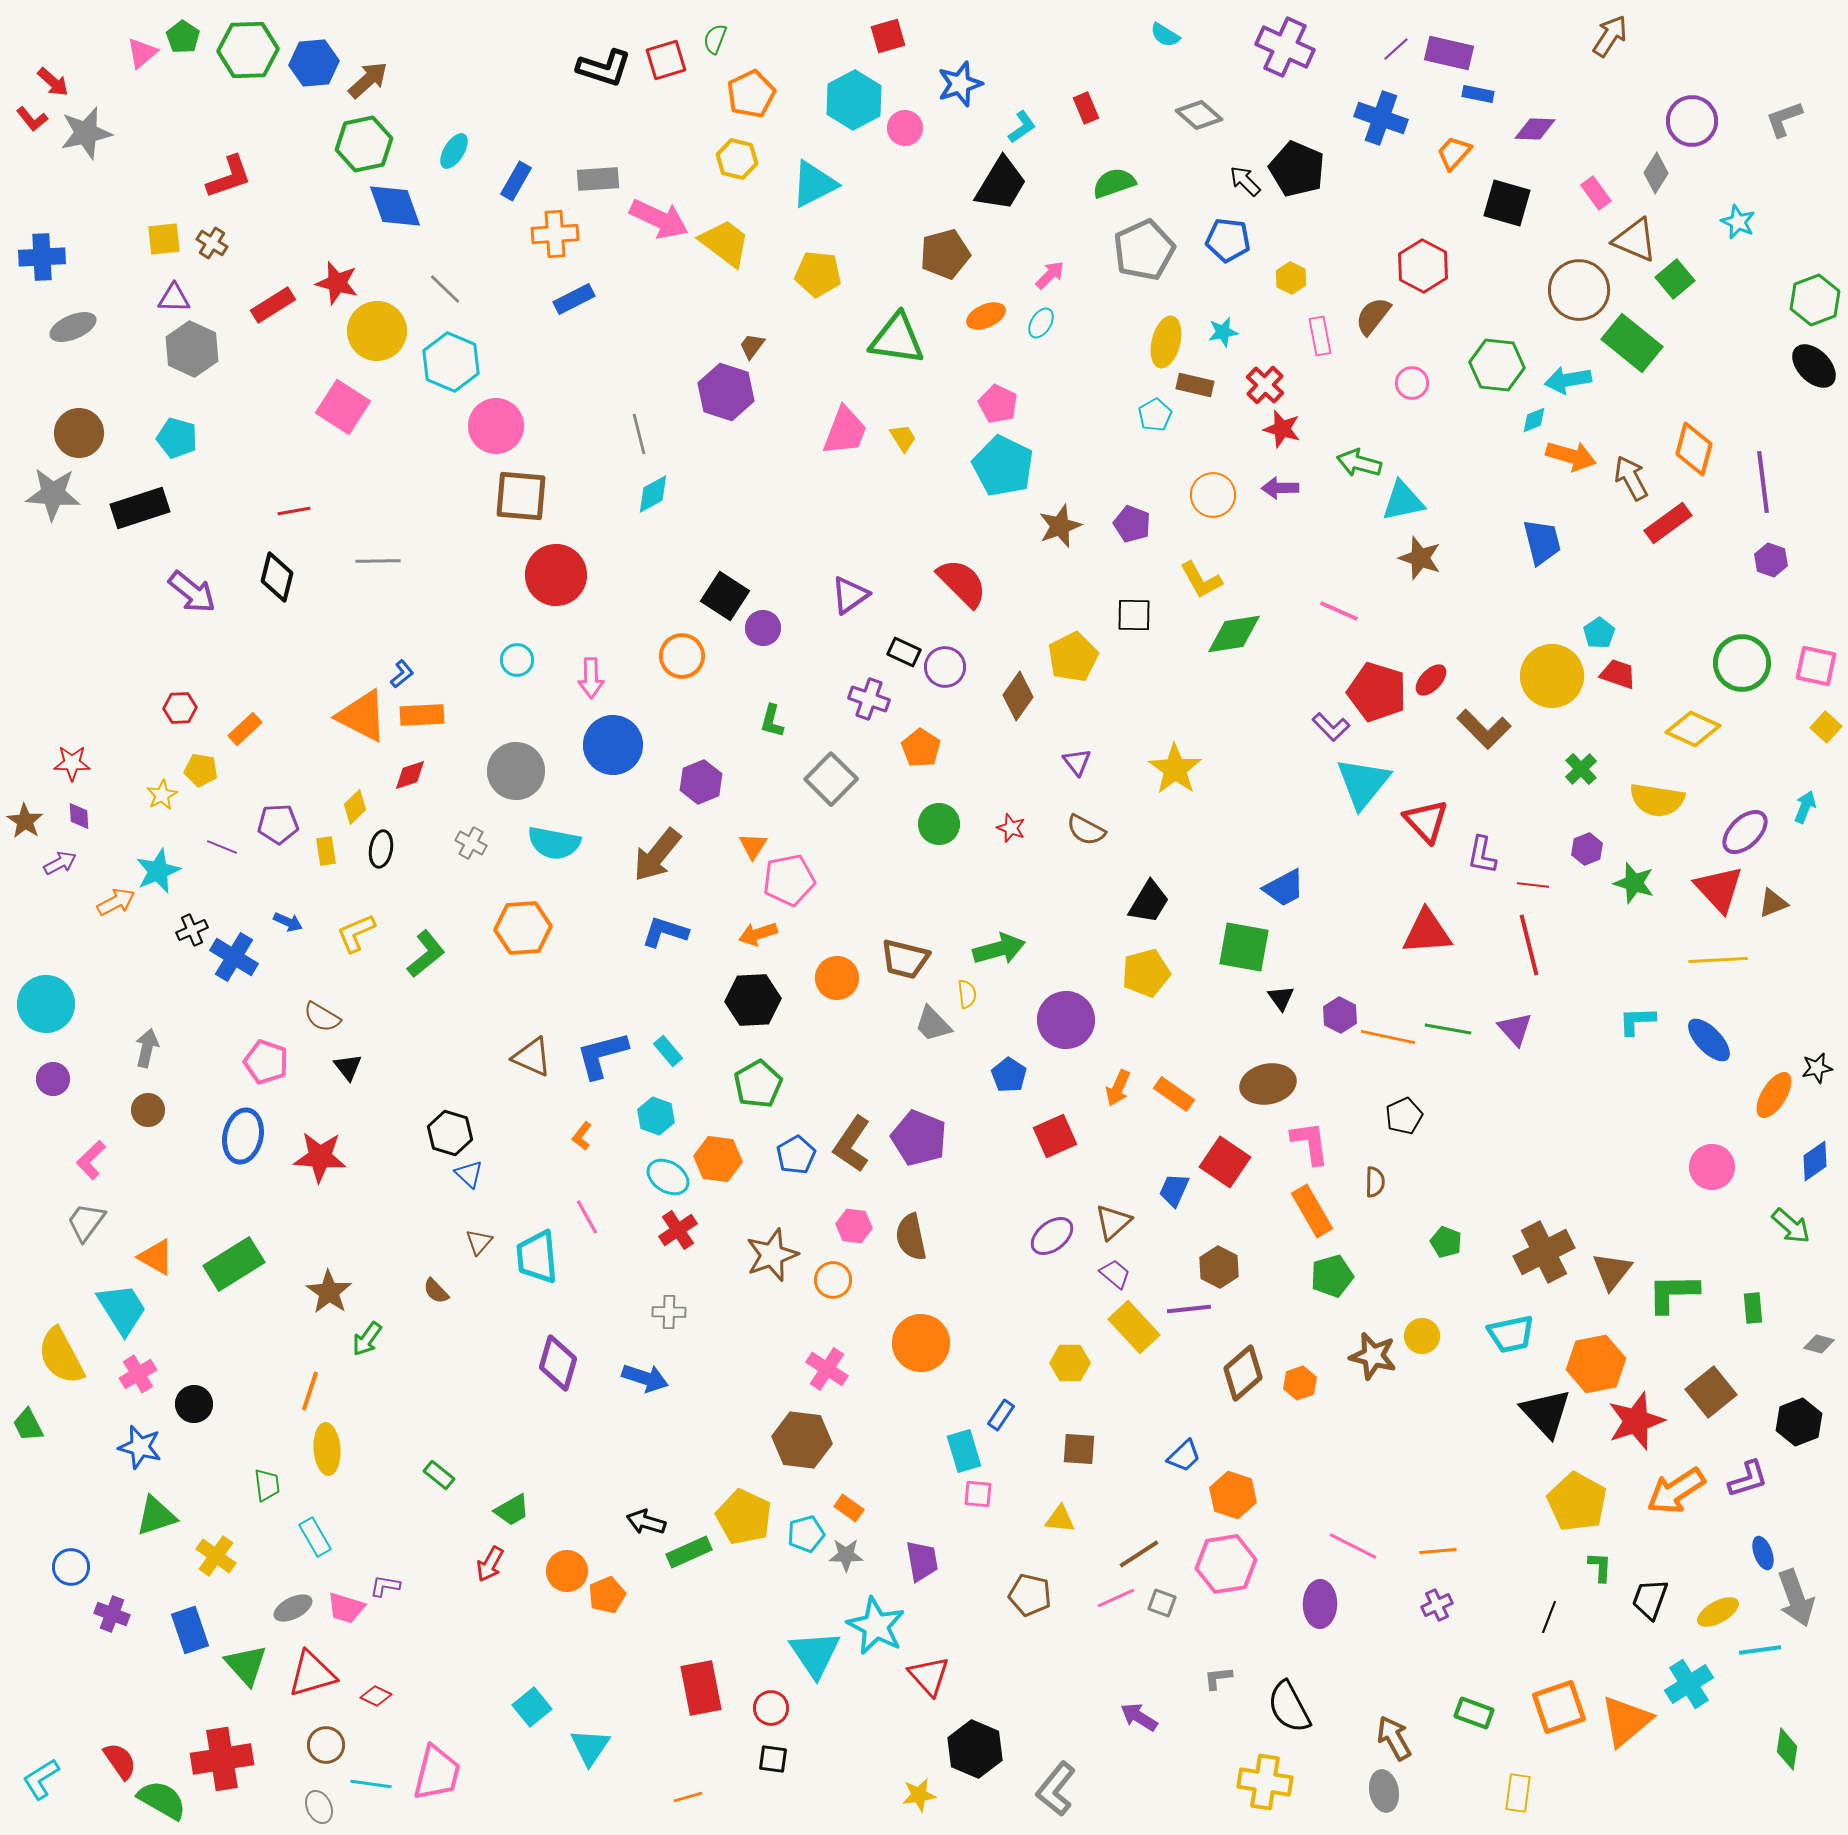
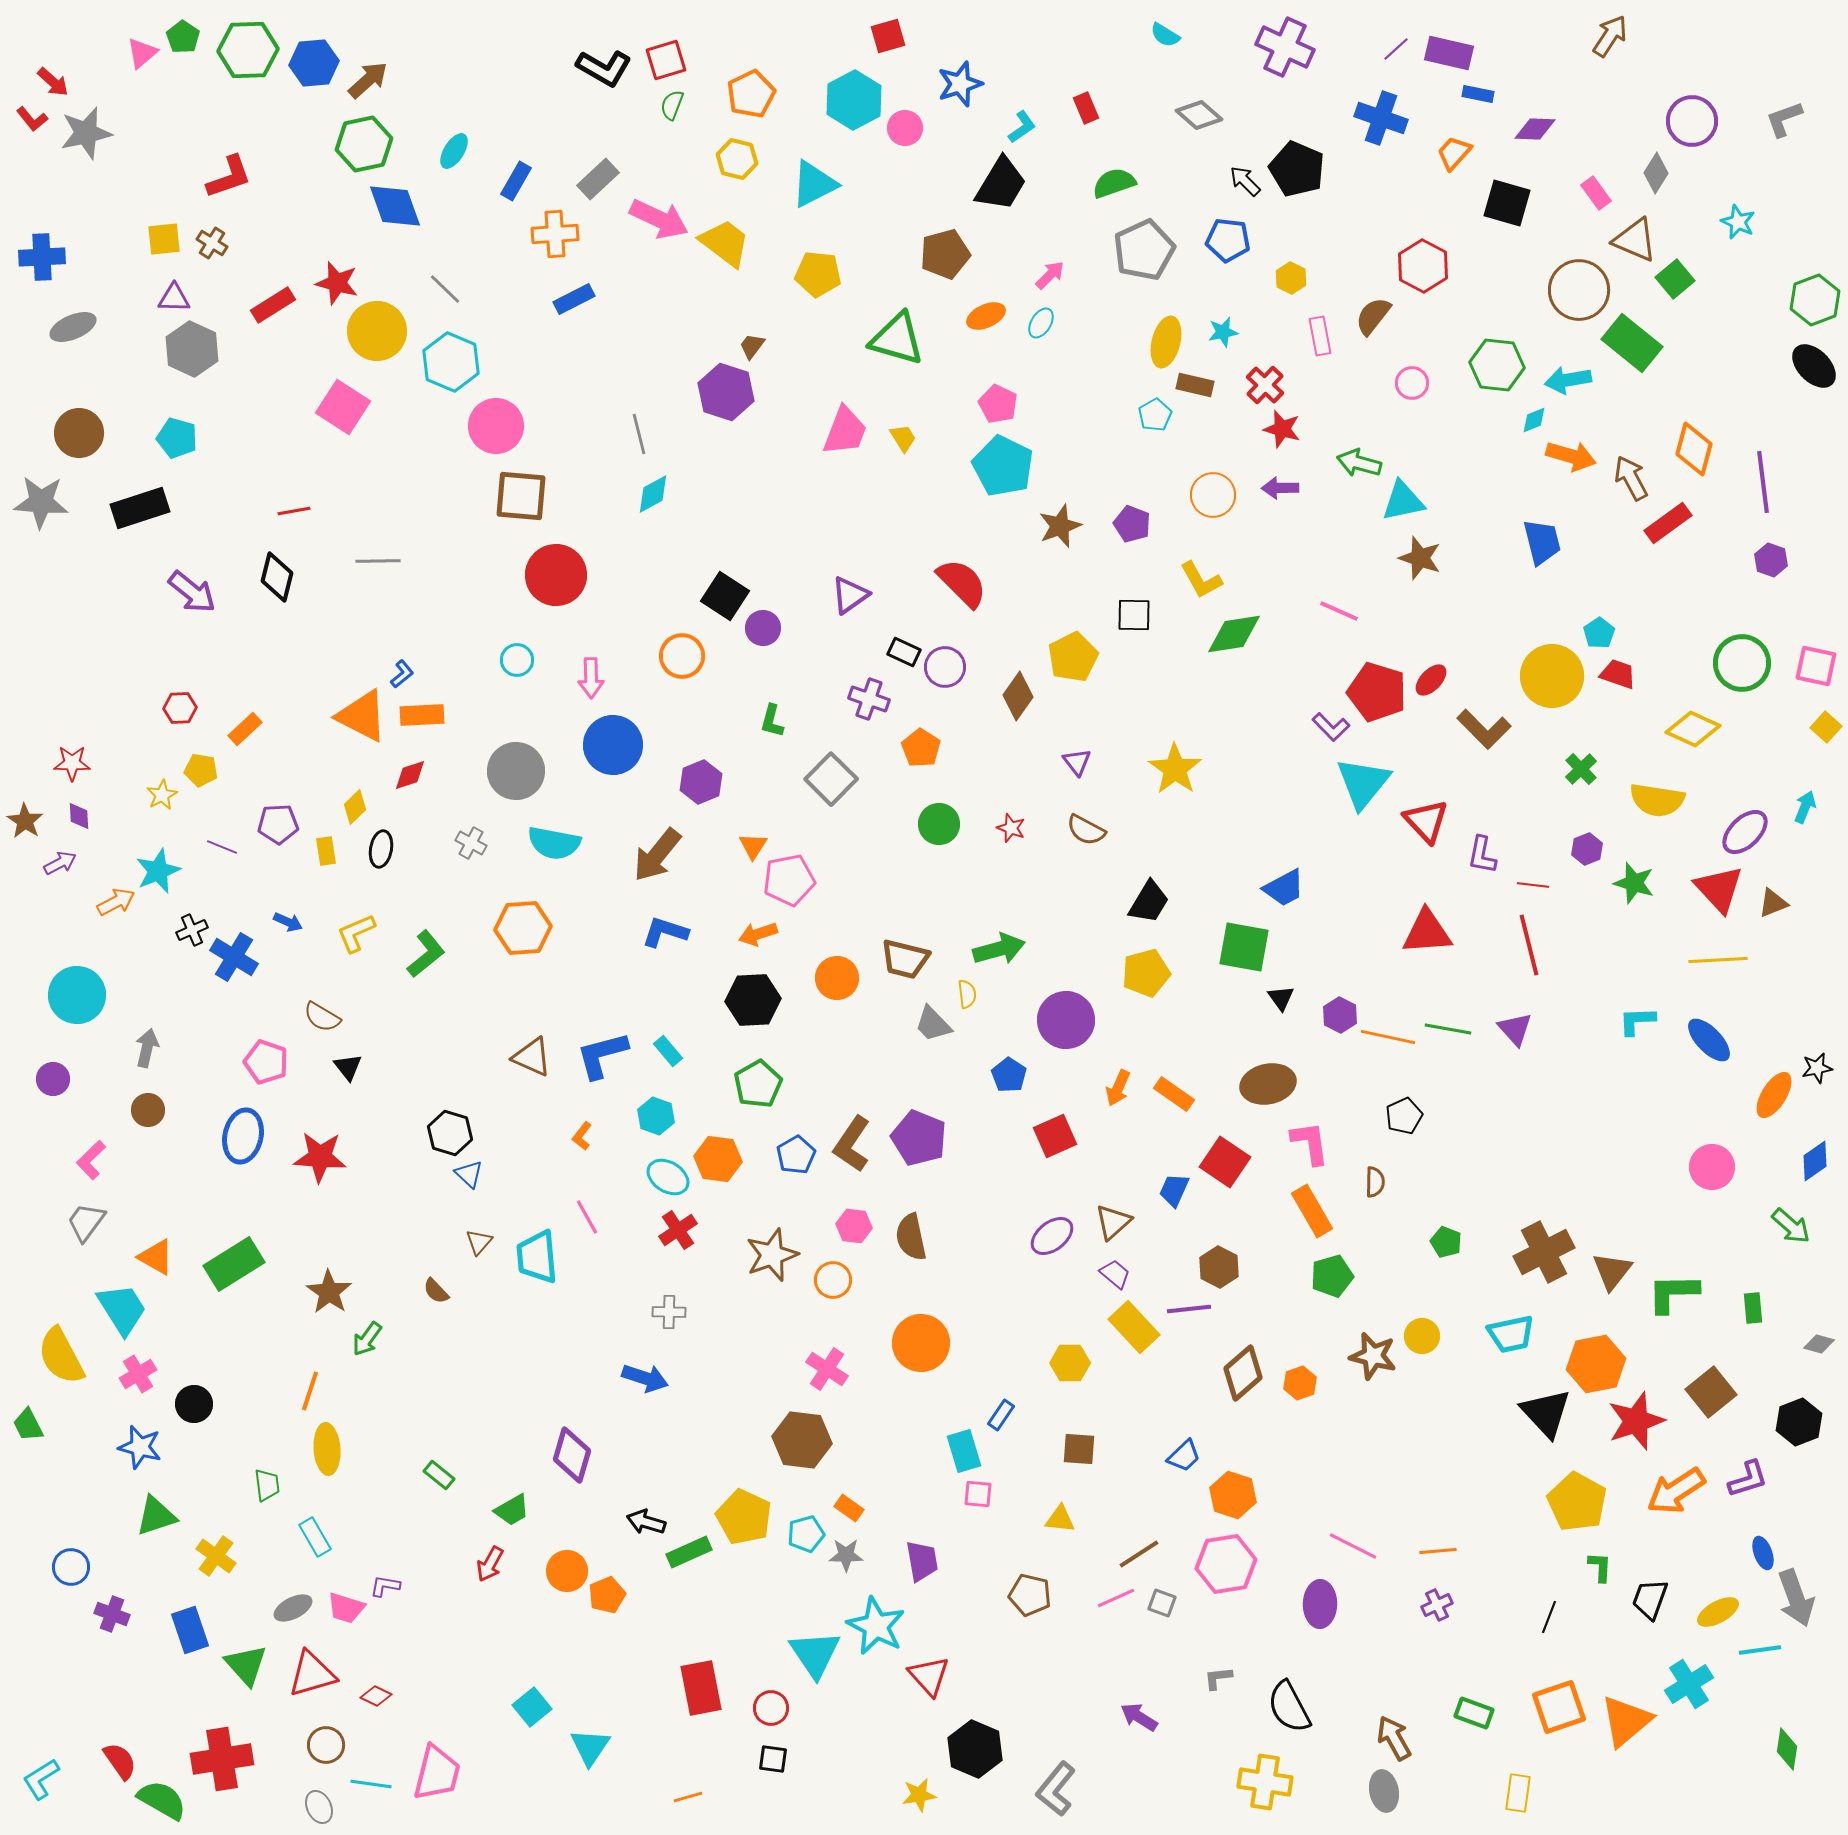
green semicircle at (715, 39): moved 43 px left, 66 px down
black L-shape at (604, 68): rotated 12 degrees clockwise
gray rectangle at (598, 179): rotated 39 degrees counterclockwise
green triangle at (897, 339): rotated 8 degrees clockwise
gray star at (53, 494): moved 12 px left, 8 px down
cyan circle at (46, 1004): moved 31 px right, 9 px up
purple diamond at (558, 1363): moved 14 px right, 92 px down
